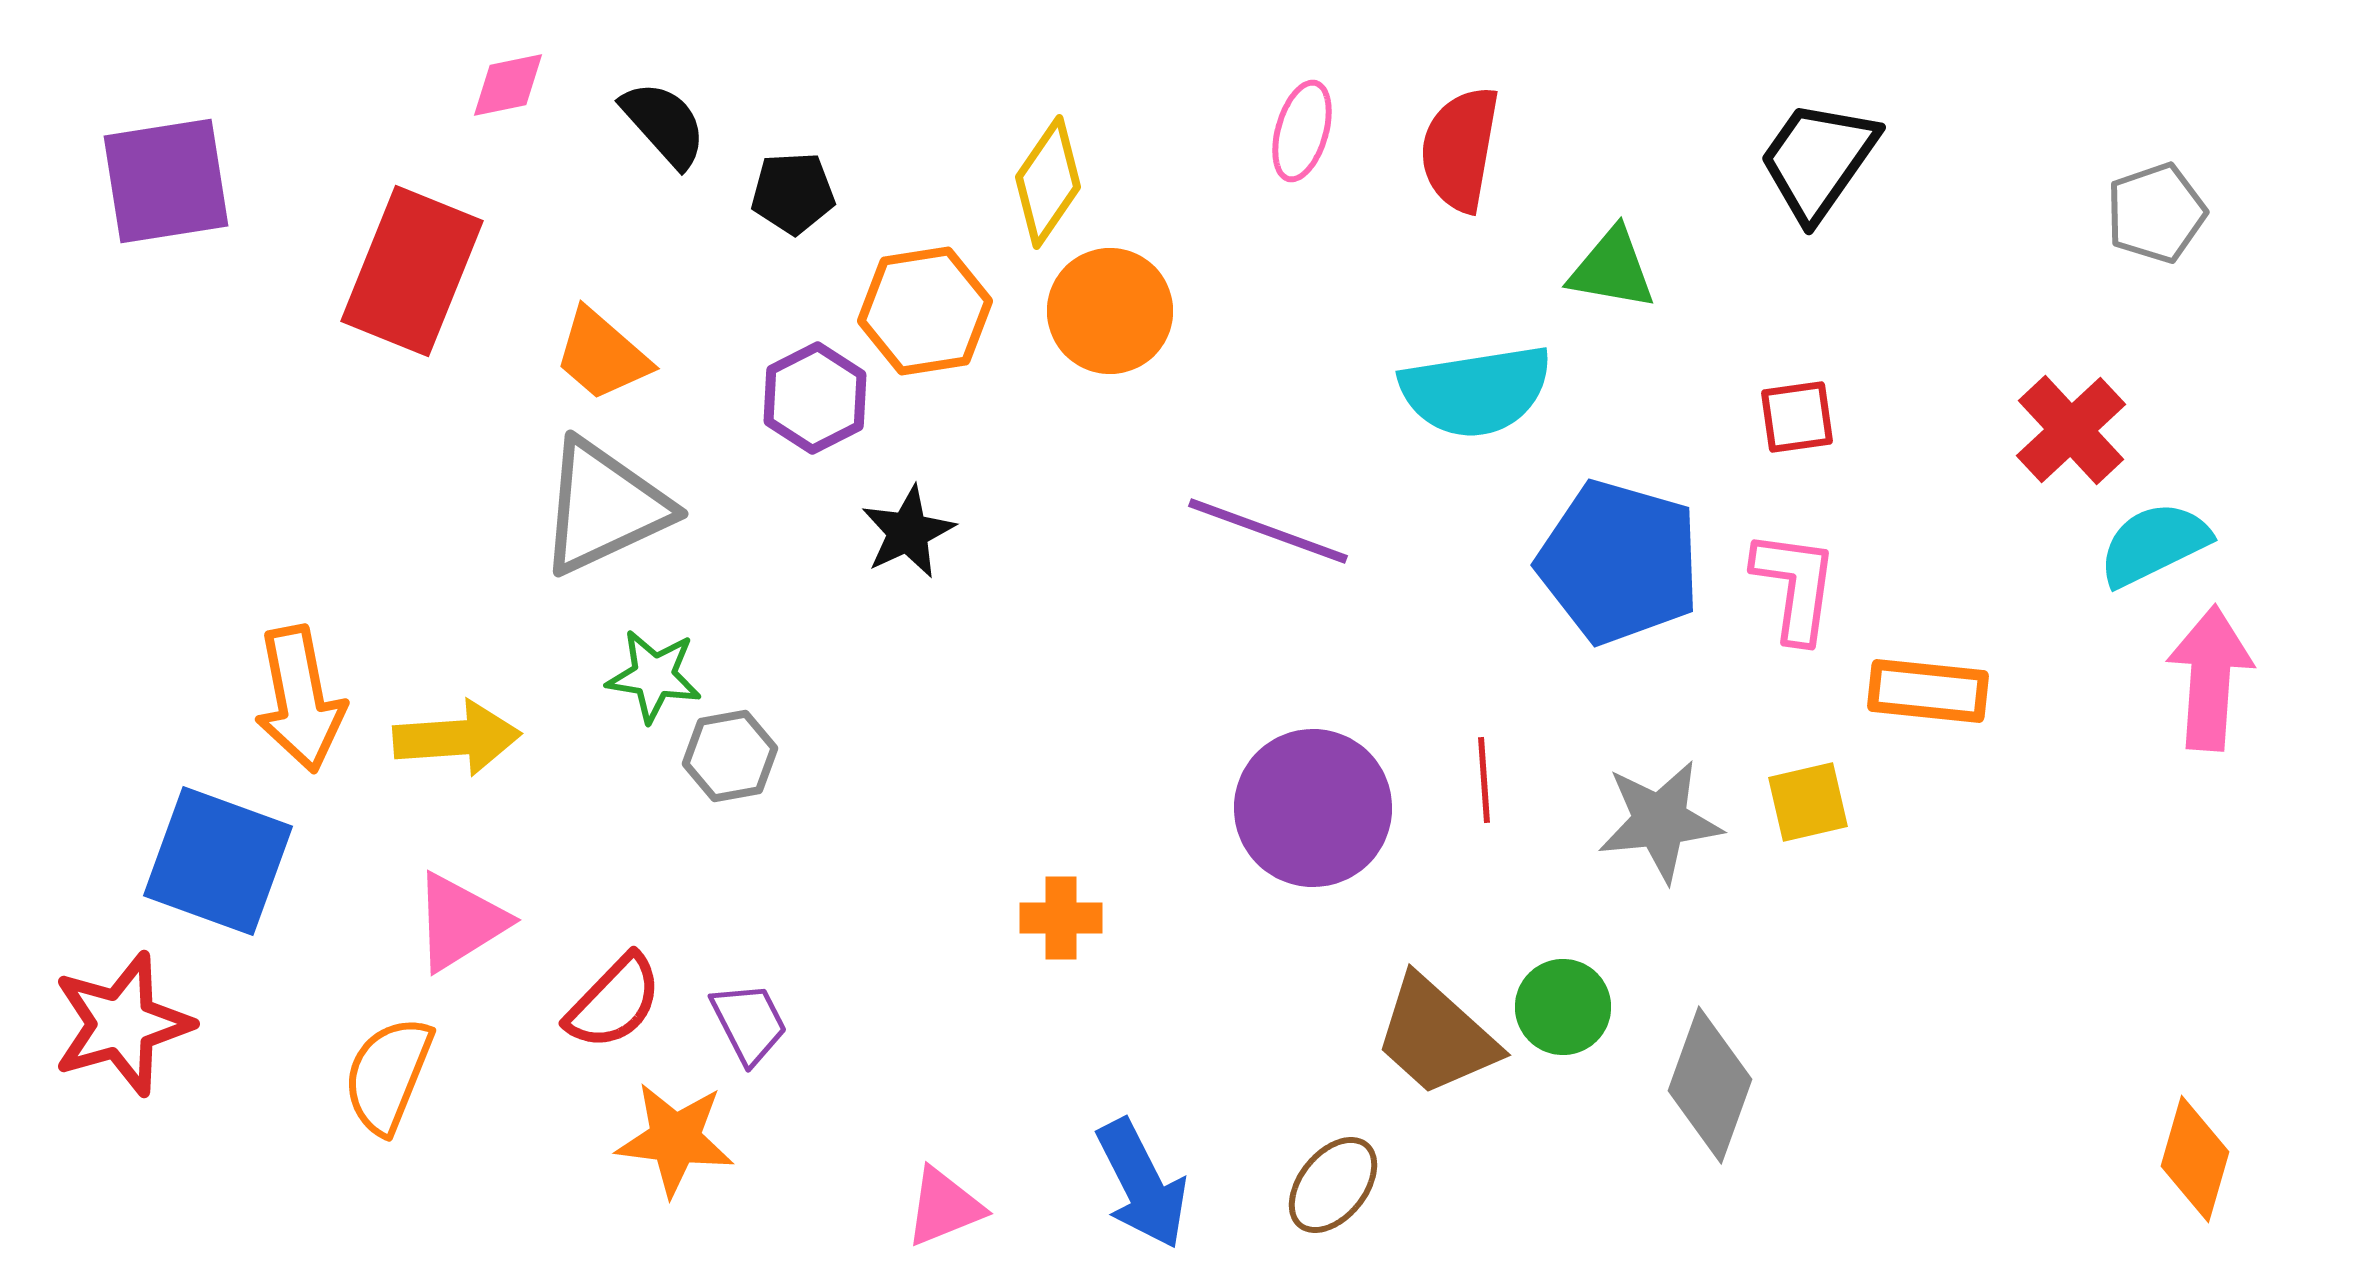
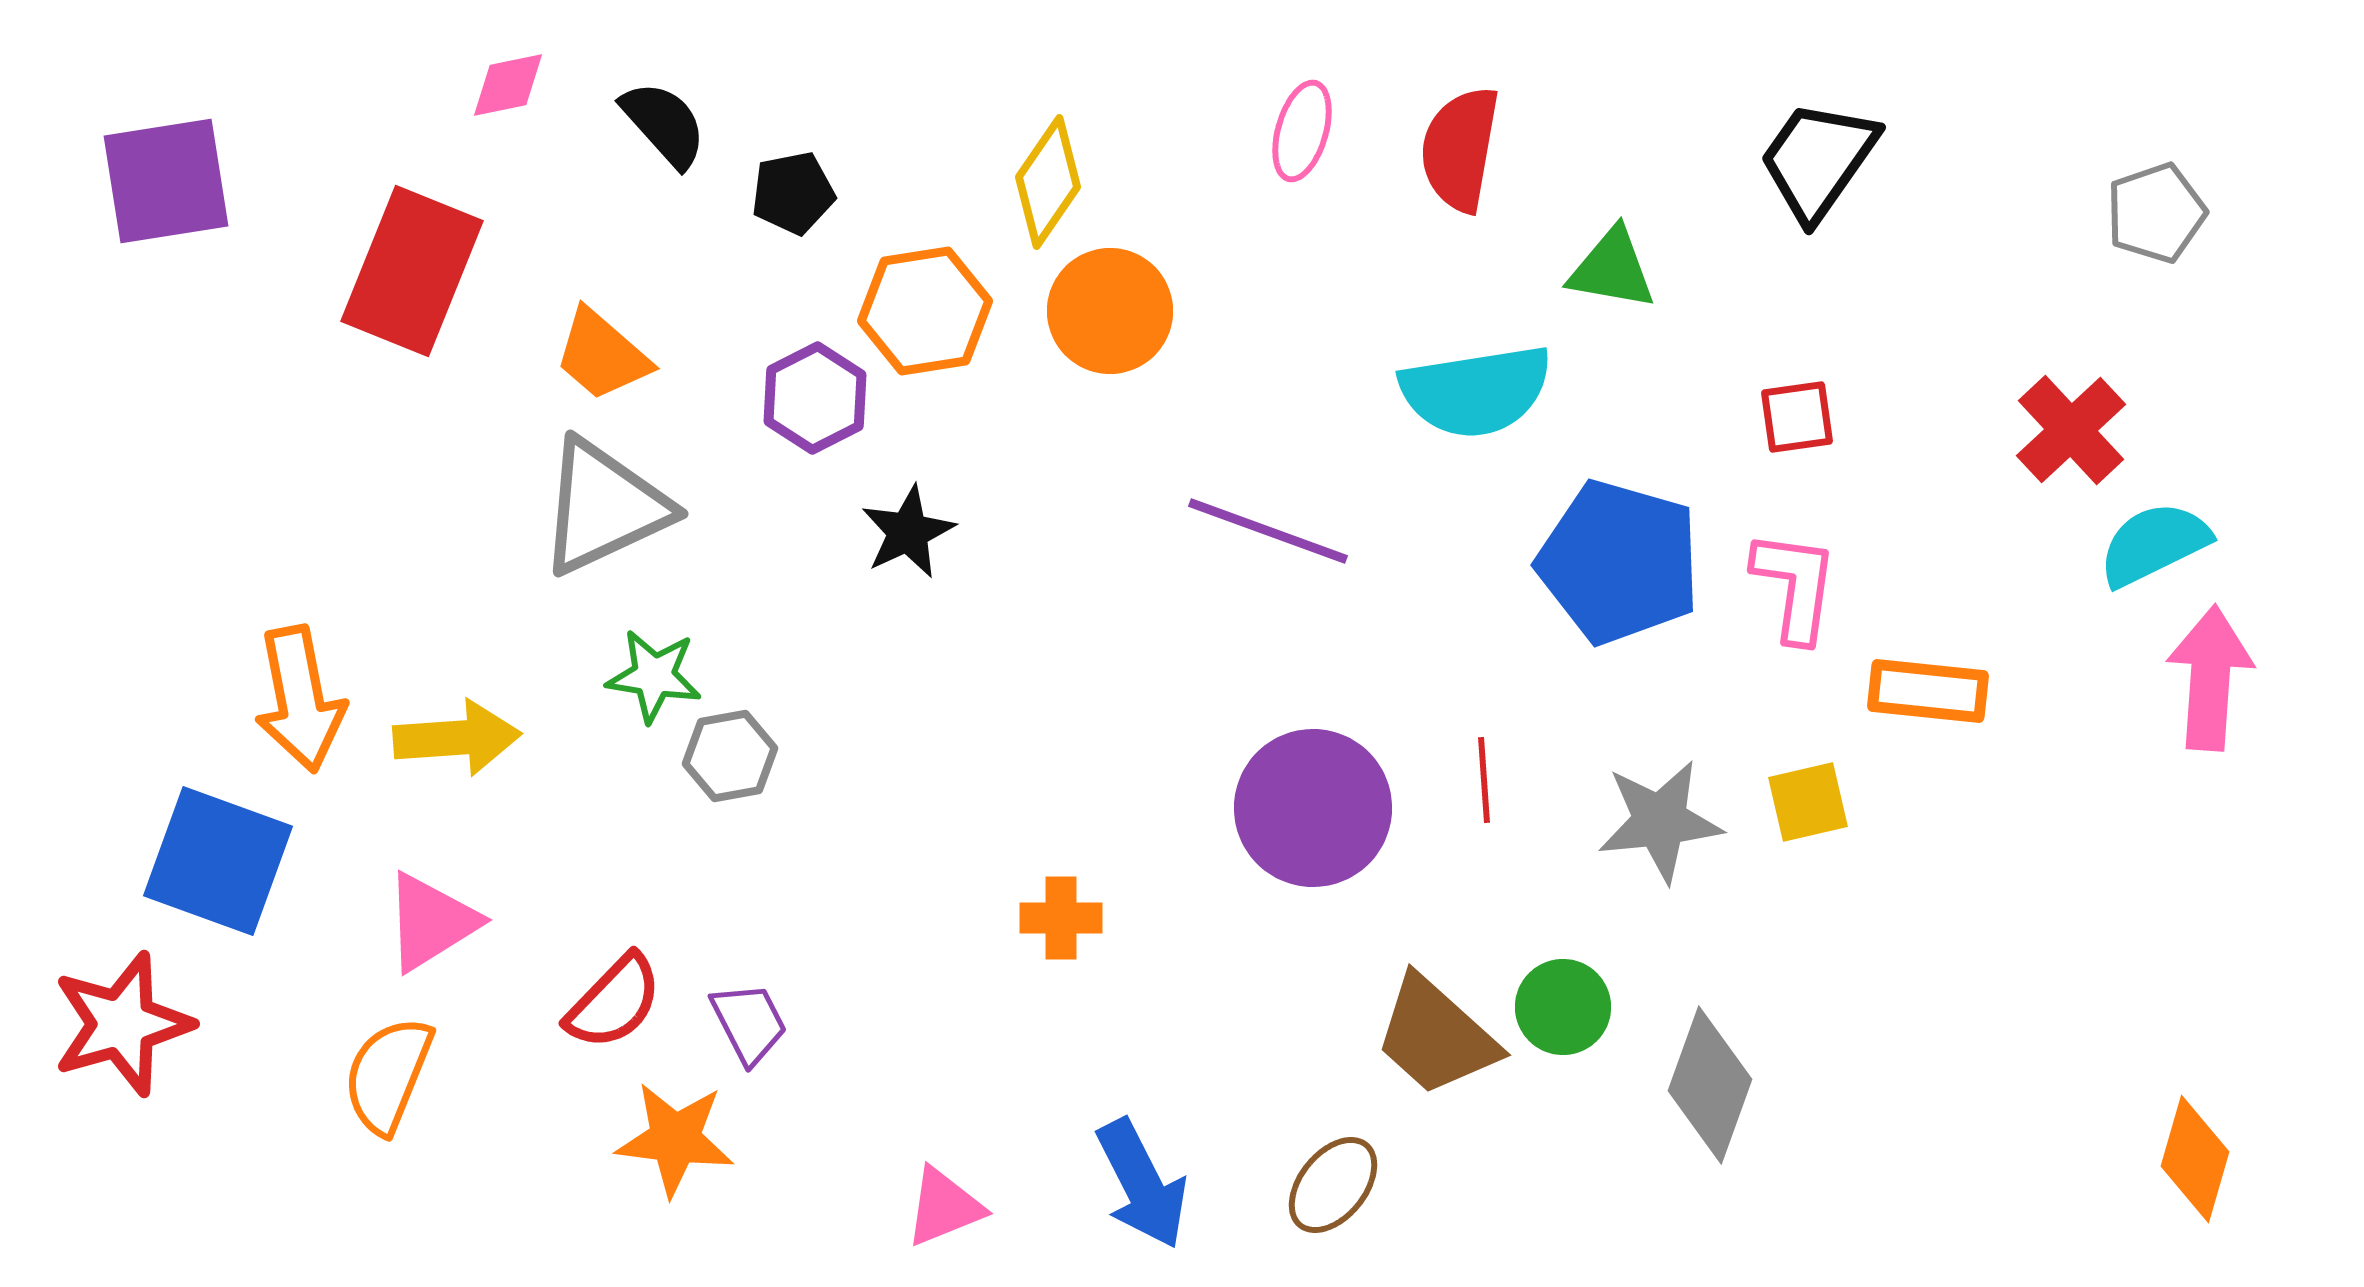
black pentagon at (793, 193): rotated 8 degrees counterclockwise
pink triangle at (460, 922): moved 29 px left
